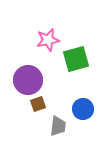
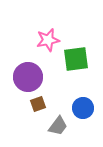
green square: rotated 8 degrees clockwise
purple circle: moved 3 px up
blue circle: moved 1 px up
gray trapezoid: rotated 30 degrees clockwise
